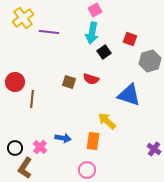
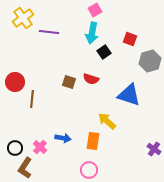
pink circle: moved 2 px right
